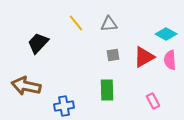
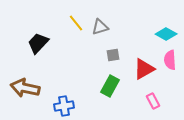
gray triangle: moved 9 px left, 3 px down; rotated 12 degrees counterclockwise
red triangle: moved 12 px down
brown arrow: moved 1 px left, 2 px down
green rectangle: moved 3 px right, 4 px up; rotated 30 degrees clockwise
